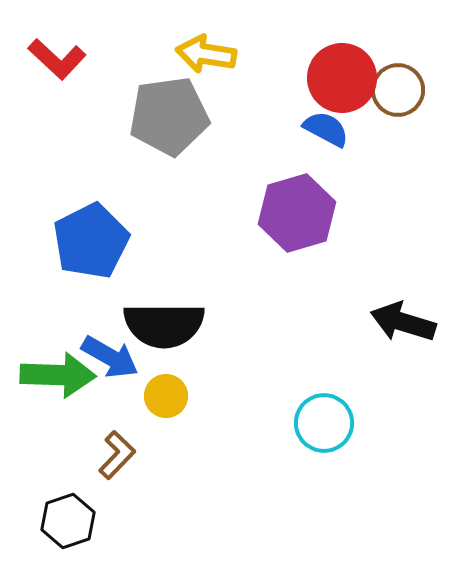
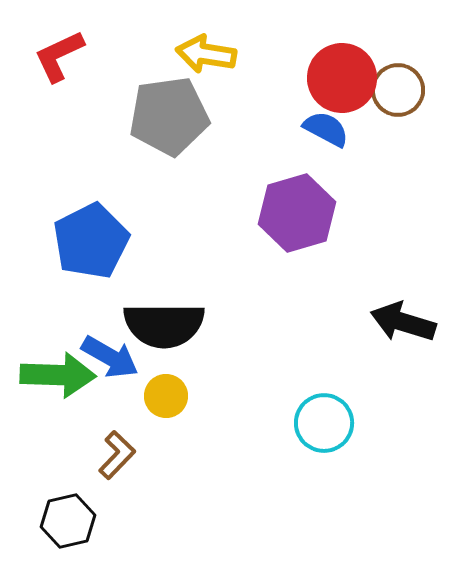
red L-shape: moved 2 px right, 3 px up; rotated 112 degrees clockwise
black hexagon: rotated 6 degrees clockwise
